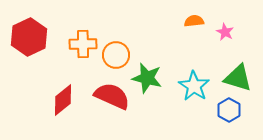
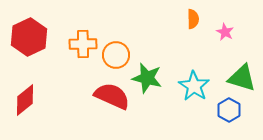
orange semicircle: moved 1 px left, 2 px up; rotated 96 degrees clockwise
green triangle: moved 4 px right
red diamond: moved 38 px left
